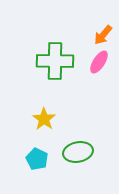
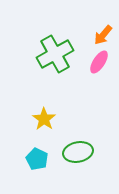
green cross: moved 7 px up; rotated 30 degrees counterclockwise
